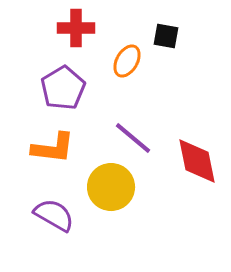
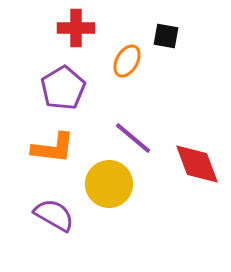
red diamond: moved 3 px down; rotated 9 degrees counterclockwise
yellow circle: moved 2 px left, 3 px up
